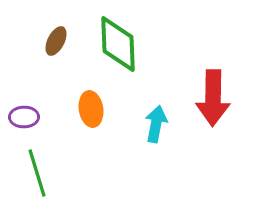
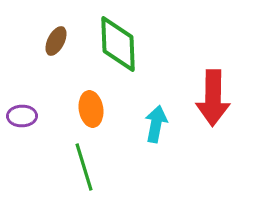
purple ellipse: moved 2 px left, 1 px up
green line: moved 47 px right, 6 px up
